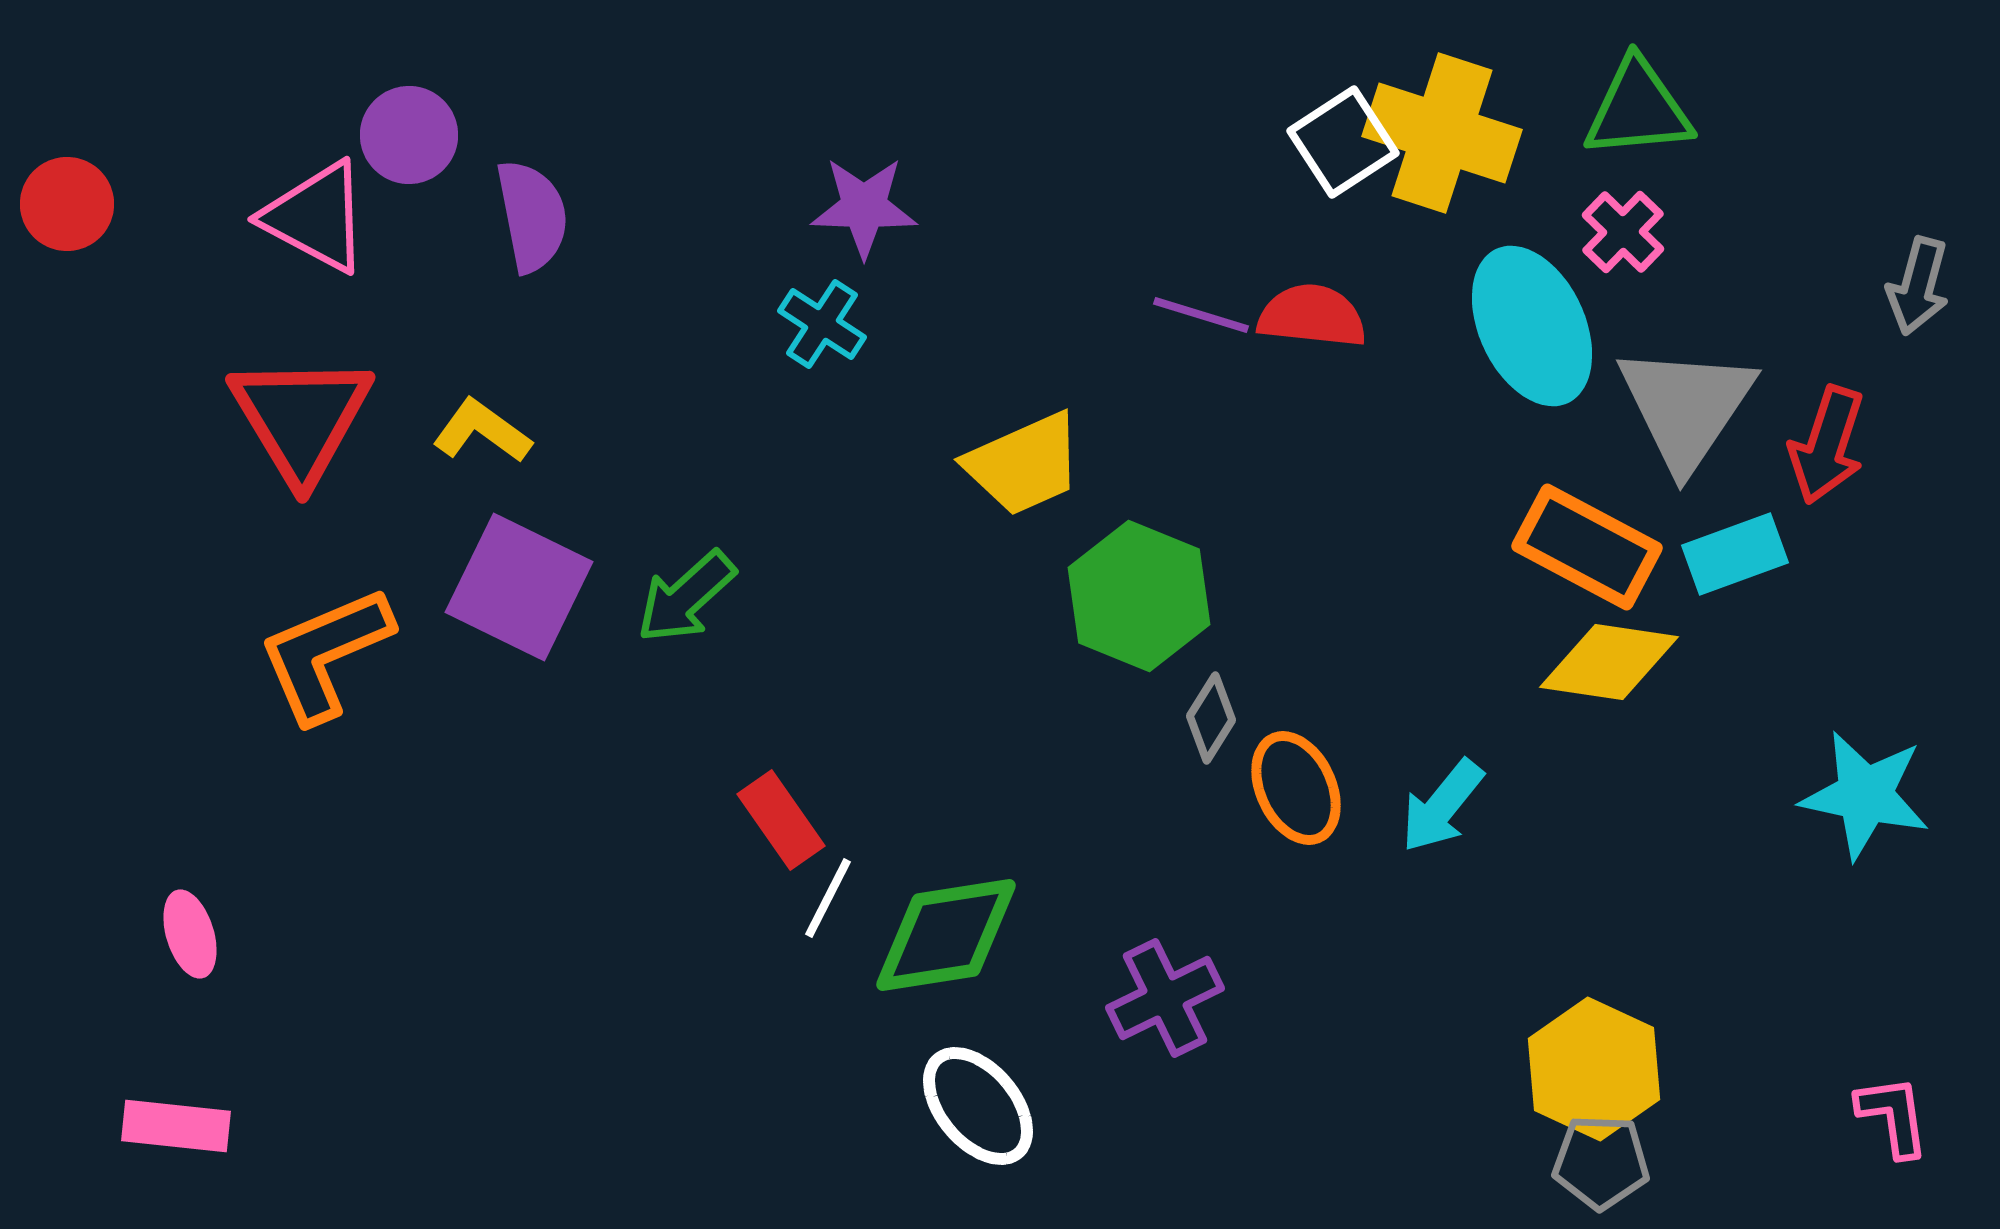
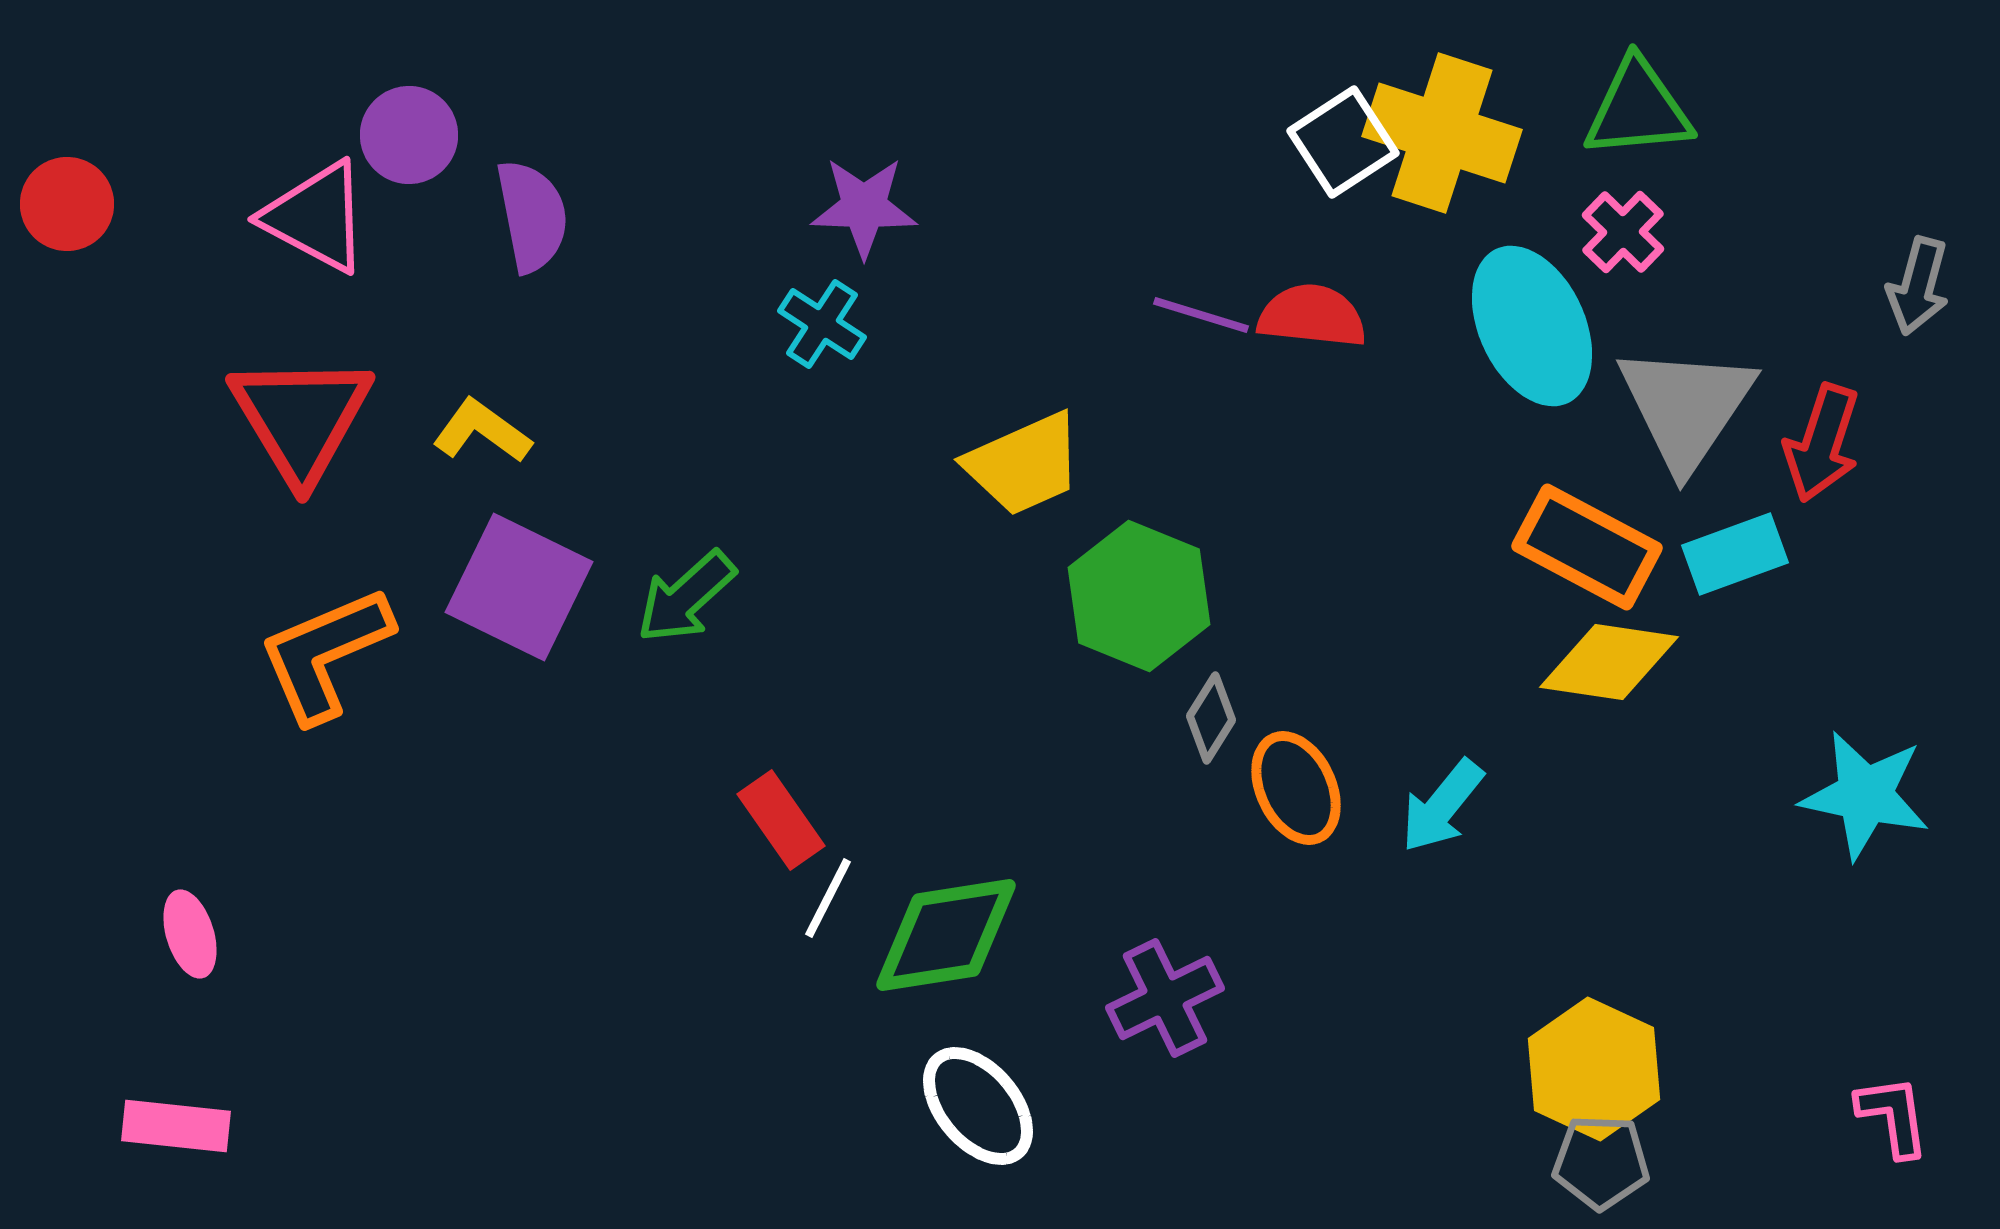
red arrow: moved 5 px left, 2 px up
